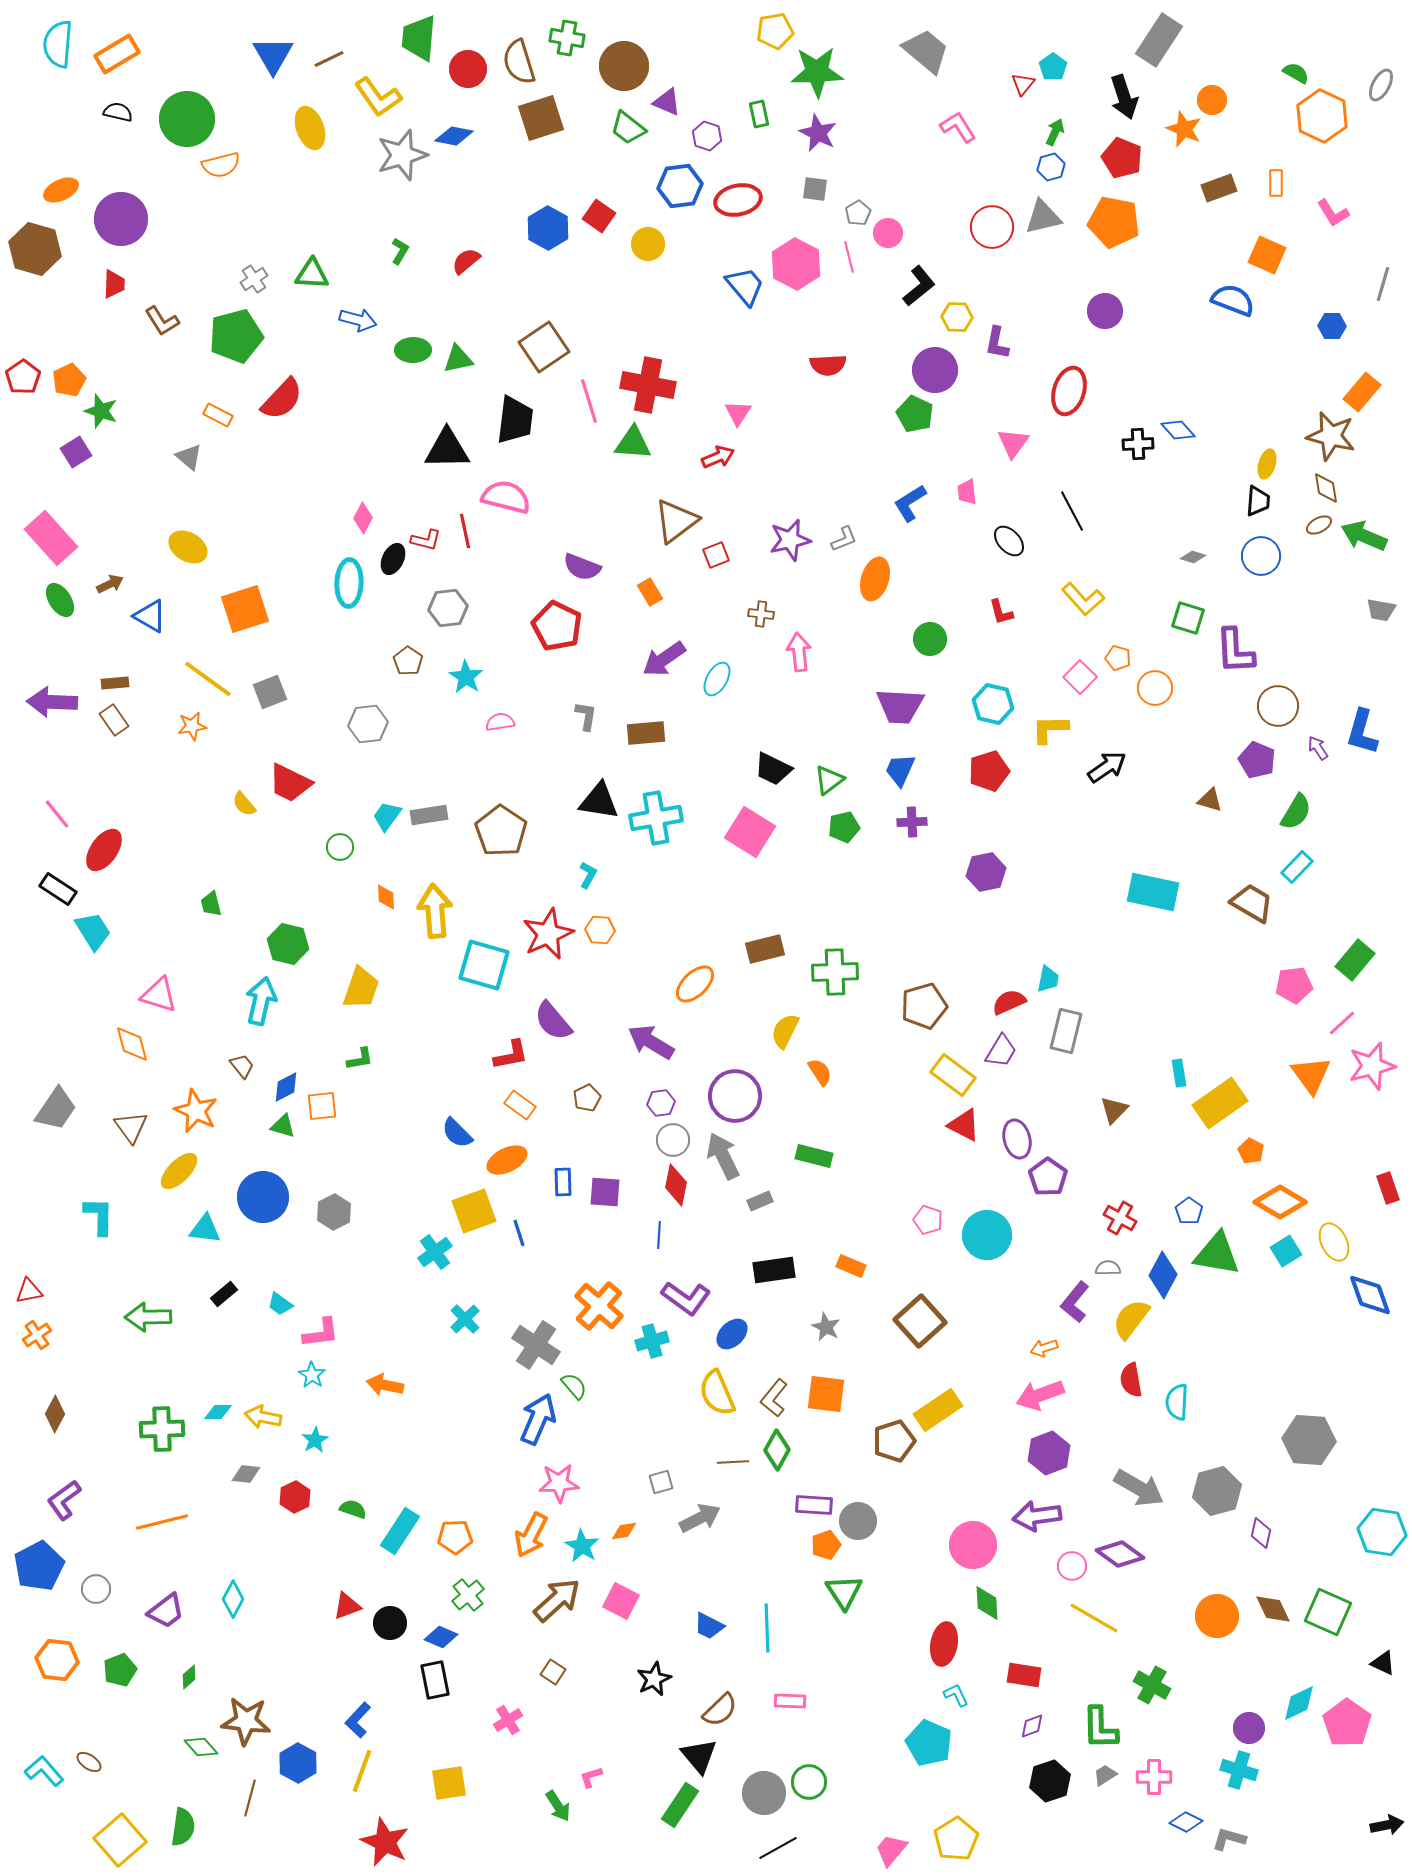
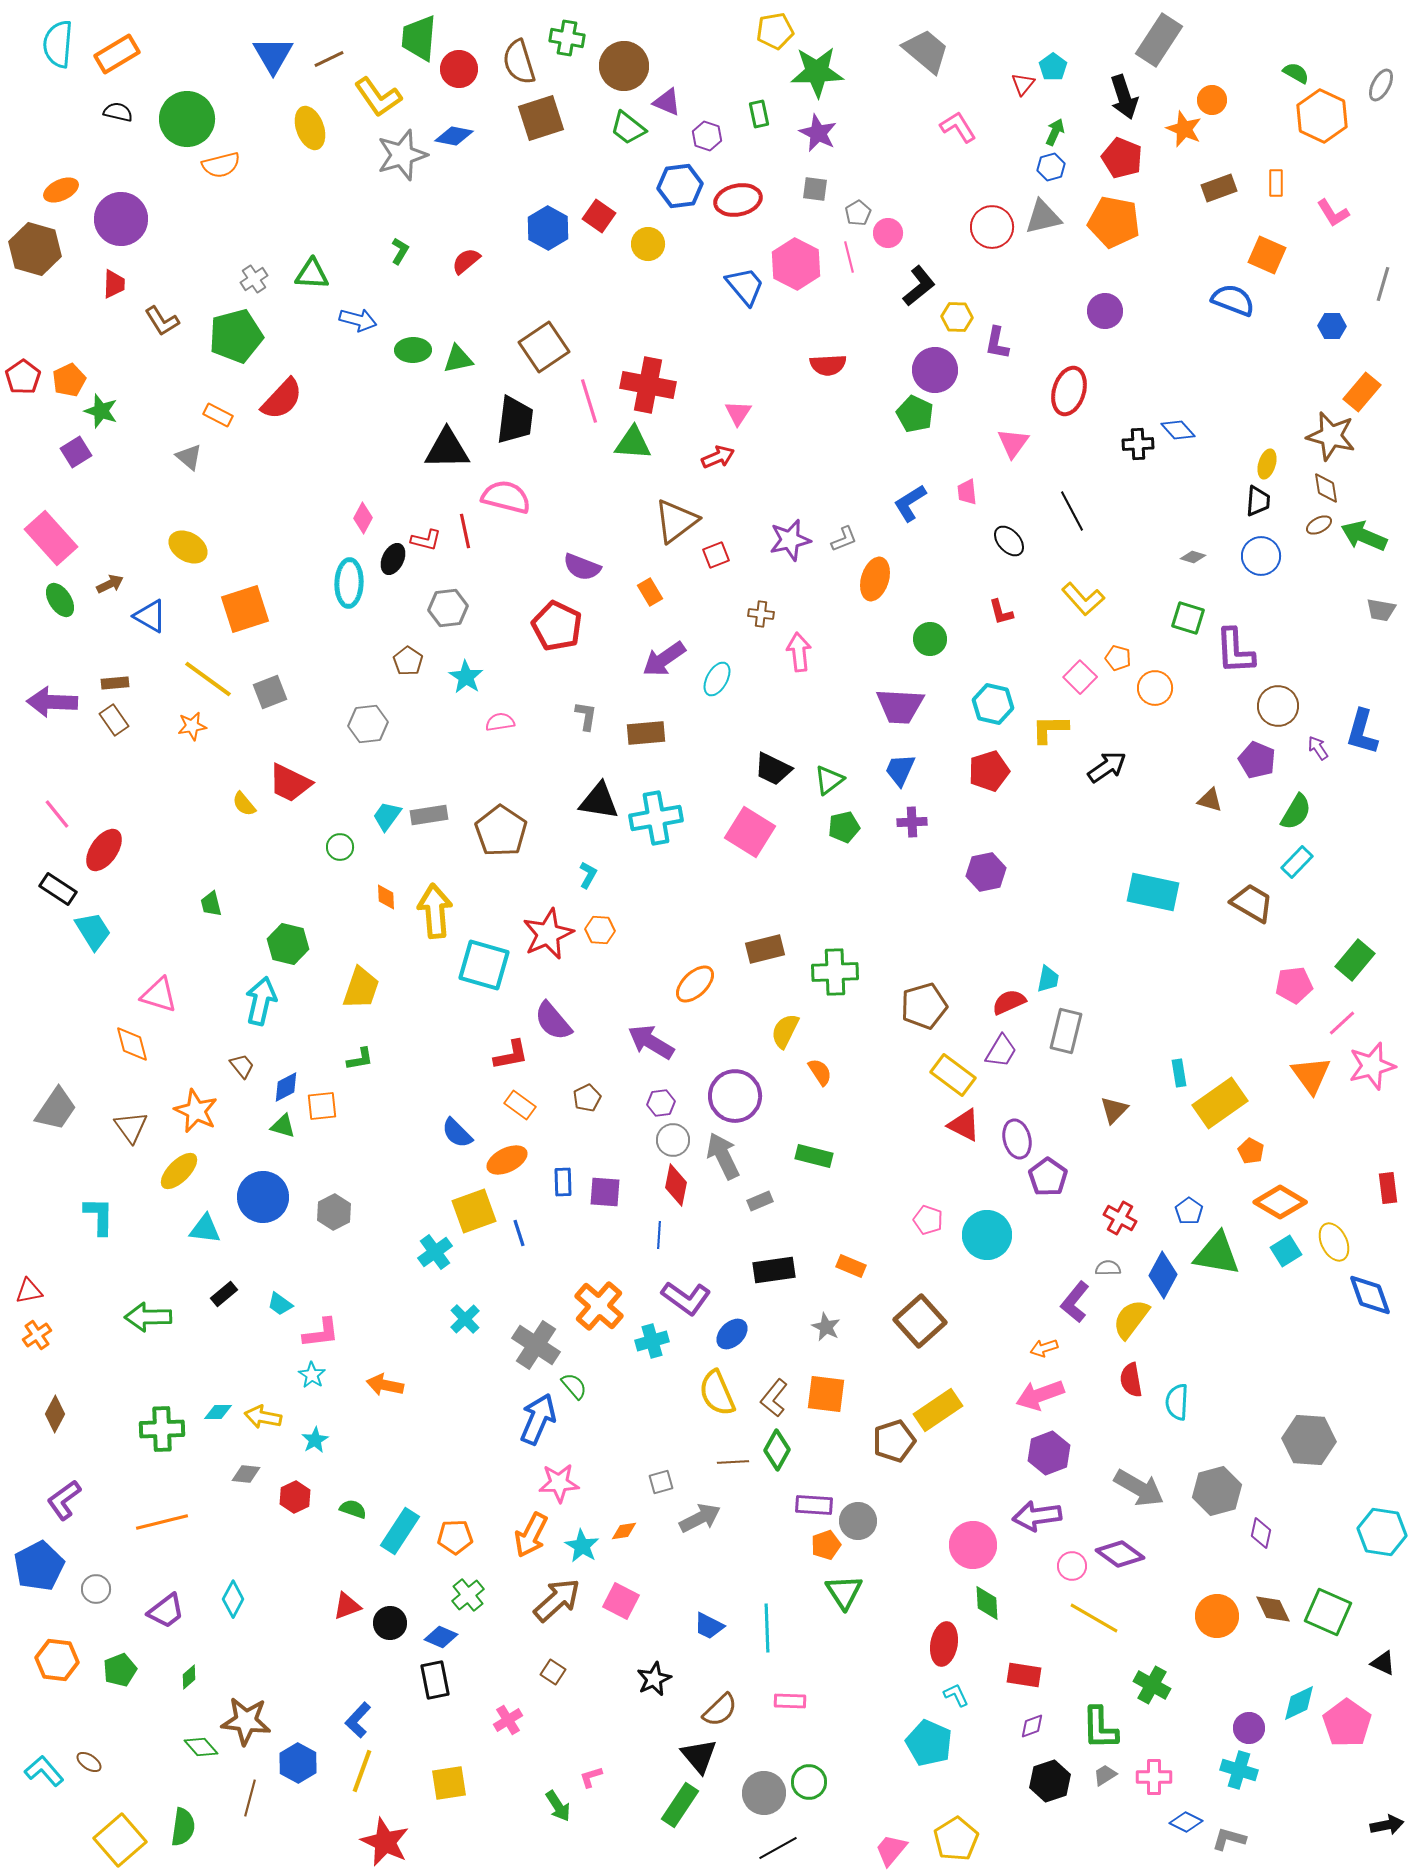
red circle at (468, 69): moved 9 px left
cyan rectangle at (1297, 867): moved 5 px up
red rectangle at (1388, 1188): rotated 12 degrees clockwise
